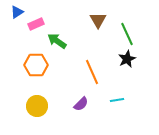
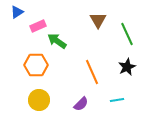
pink rectangle: moved 2 px right, 2 px down
black star: moved 8 px down
yellow circle: moved 2 px right, 6 px up
